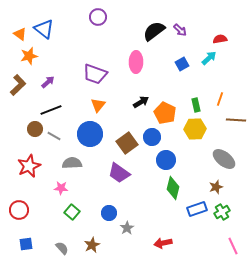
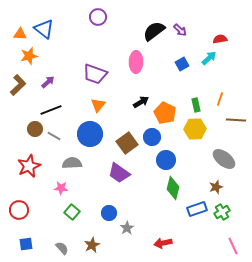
orange triangle at (20, 34): rotated 32 degrees counterclockwise
